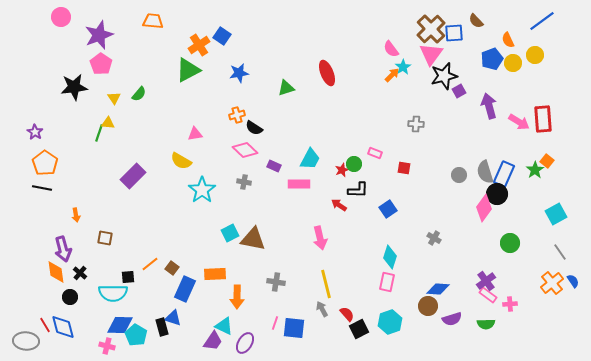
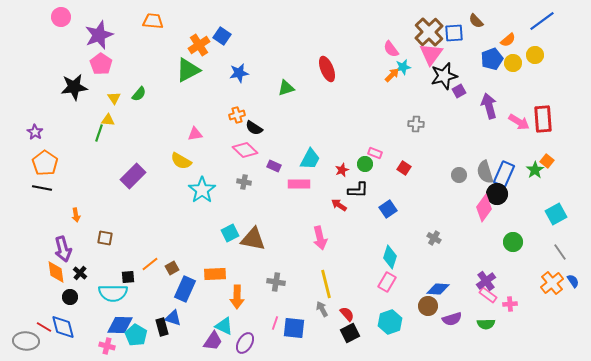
brown cross at (431, 29): moved 2 px left, 3 px down
orange semicircle at (508, 40): rotated 105 degrees counterclockwise
cyan star at (403, 67): rotated 21 degrees clockwise
red ellipse at (327, 73): moved 4 px up
yellow triangle at (108, 123): moved 3 px up
green circle at (354, 164): moved 11 px right
red square at (404, 168): rotated 24 degrees clockwise
green circle at (510, 243): moved 3 px right, 1 px up
brown square at (172, 268): rotated 24 degrees clockwise
pink rectangle at (387, 282): rotated 18 degrees clockwise
red line at (45, 325): moved 1 px left, 2 px down; rotated 28 degrees counterclockwise
black square at (359, 329): moved 9 px left, 4 px down
